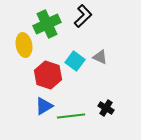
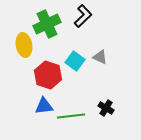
blue triangle: rotated 24 degrees clockwise
